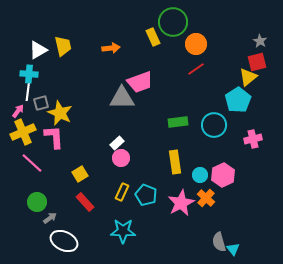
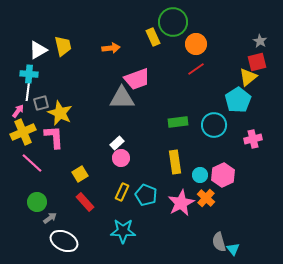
pink trapezoid at (140, 82): moved 3 px left, 3 px up
